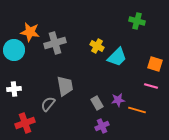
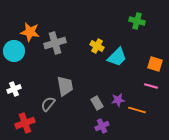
cyan circle: moved 1 px down
white cross: rotated 16 degrees counterclockwise
